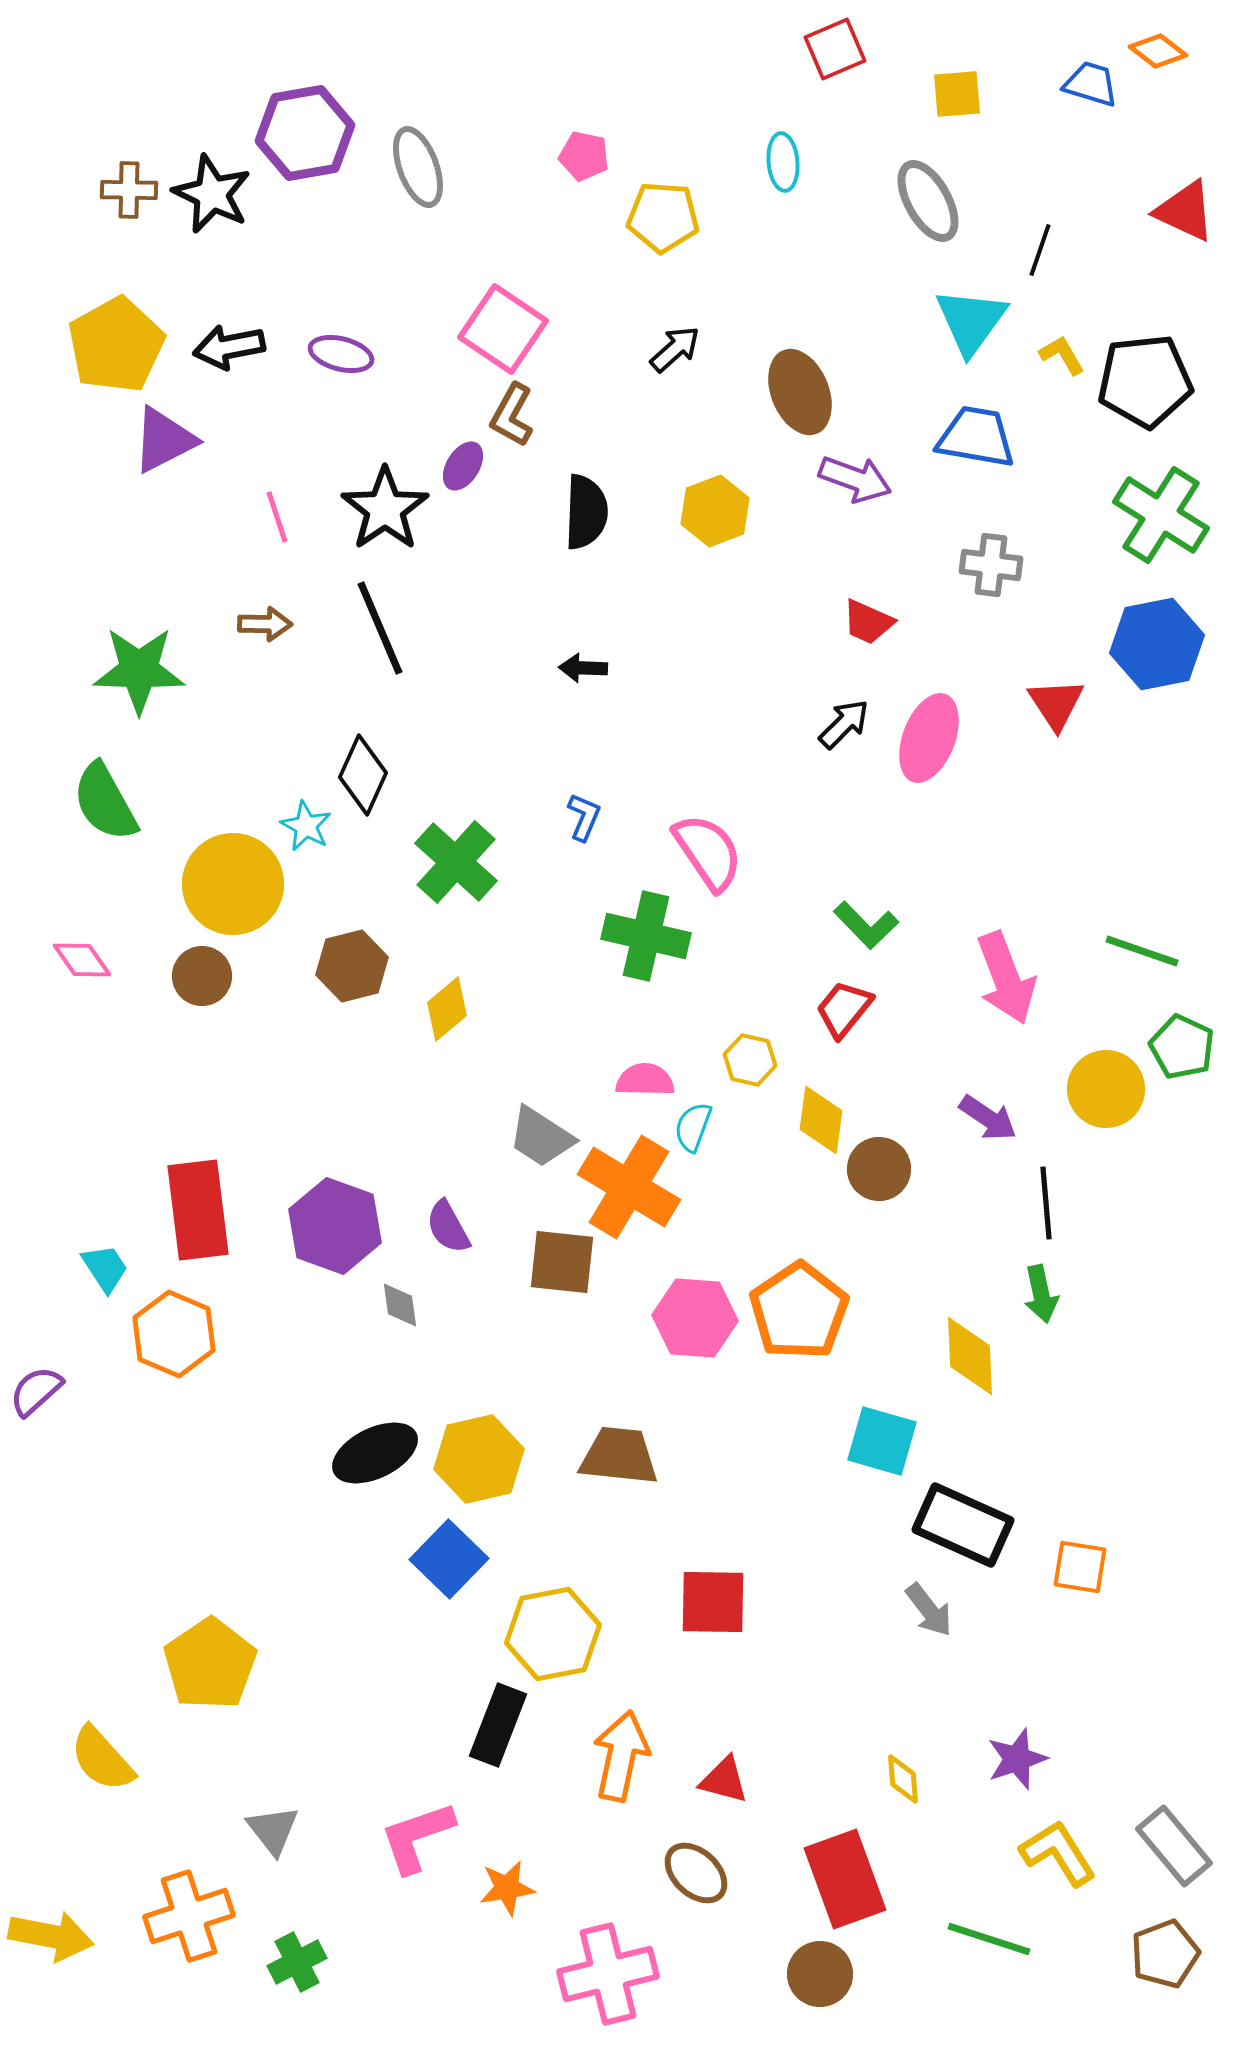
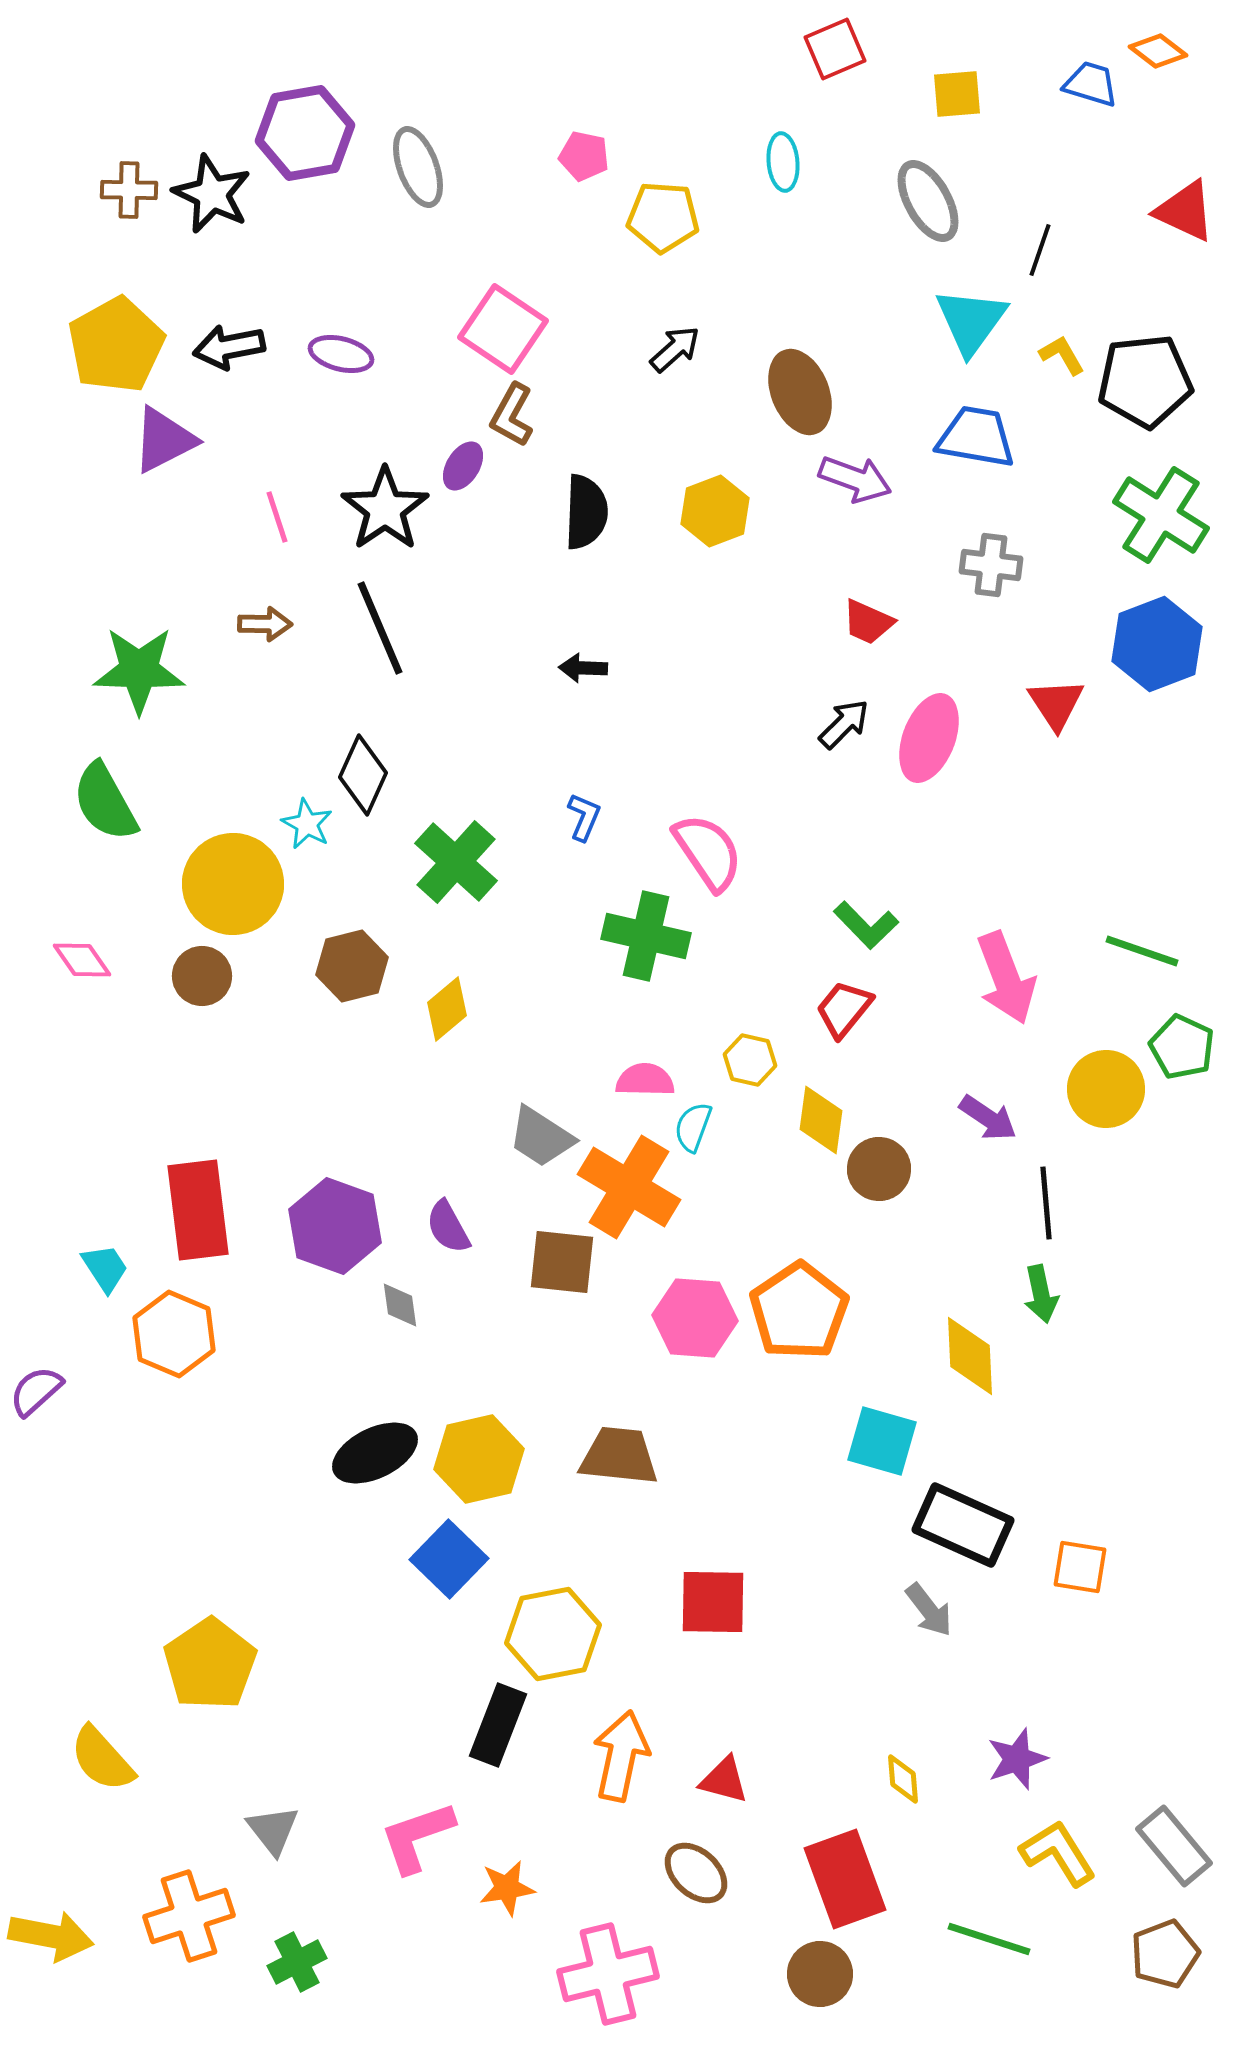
blue hexagon at (1157, 644): rotated 10 degrees counterclockwise
cyan star at (306, 826): moved 1 px right, 2 px up
